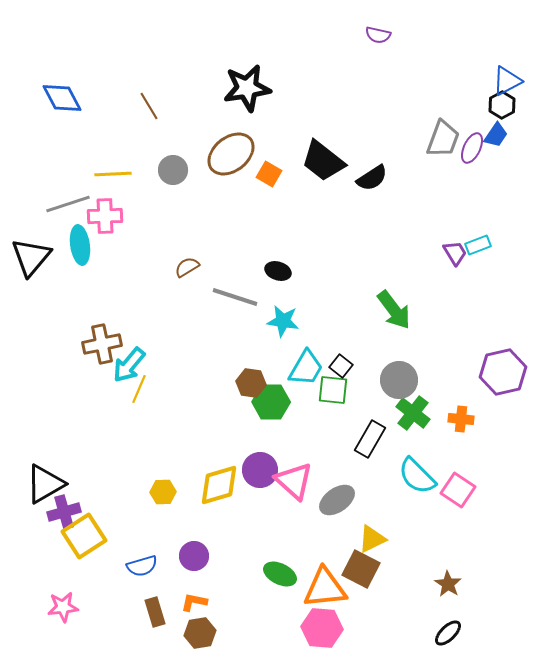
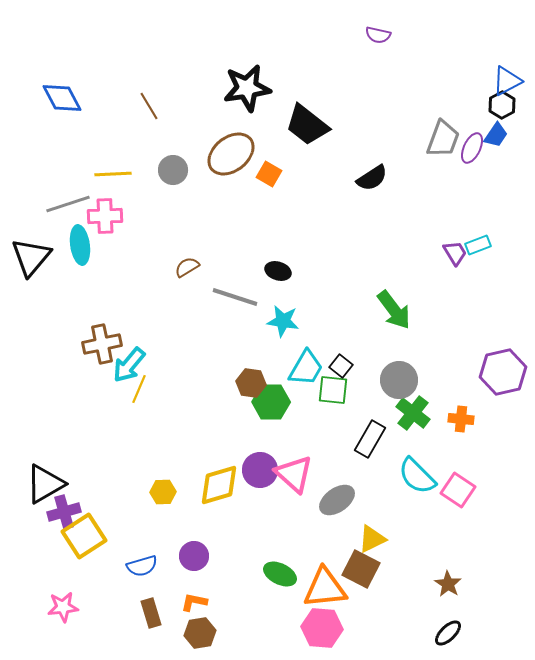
black trapezoid at (323, 161): moved 16 px left, 36 px up
pink triangle at (294, 481): moved 7 px up
brown rectangle at (155, 612): moved 4 px left, 1 px down
